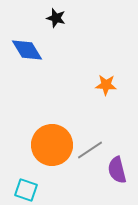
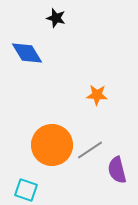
blue diamond: moved 3 px down
orange star: moved 9 px left, 10 px down
